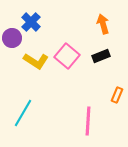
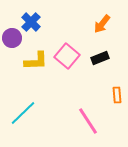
orange arrow: moved 1 px left; rotated 126 degrees counterclockwise
black rectangle: moved 1 px left, 2 px down
yellow L-shape: rotated 35 degrees counterclockwise
orange rectangle: rotated 28 degrees counterclockwise
cyan line: rotated 16 degrees clockwise
pink line: rotated 36 degrees counterclockwise
